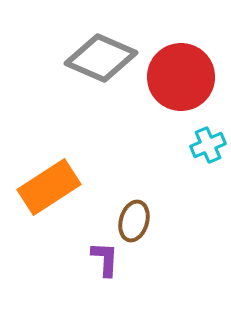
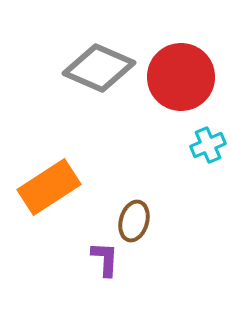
gray diamond: moved 2 px left, 10 px down
